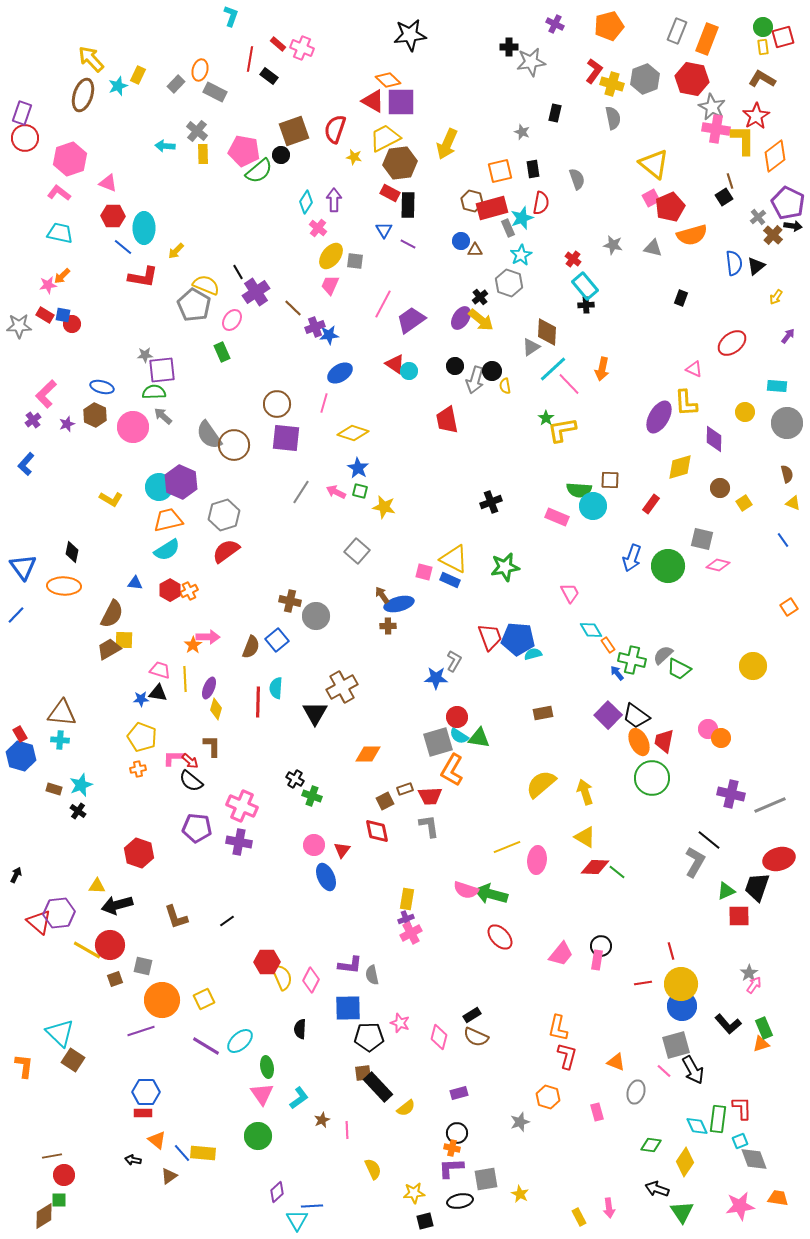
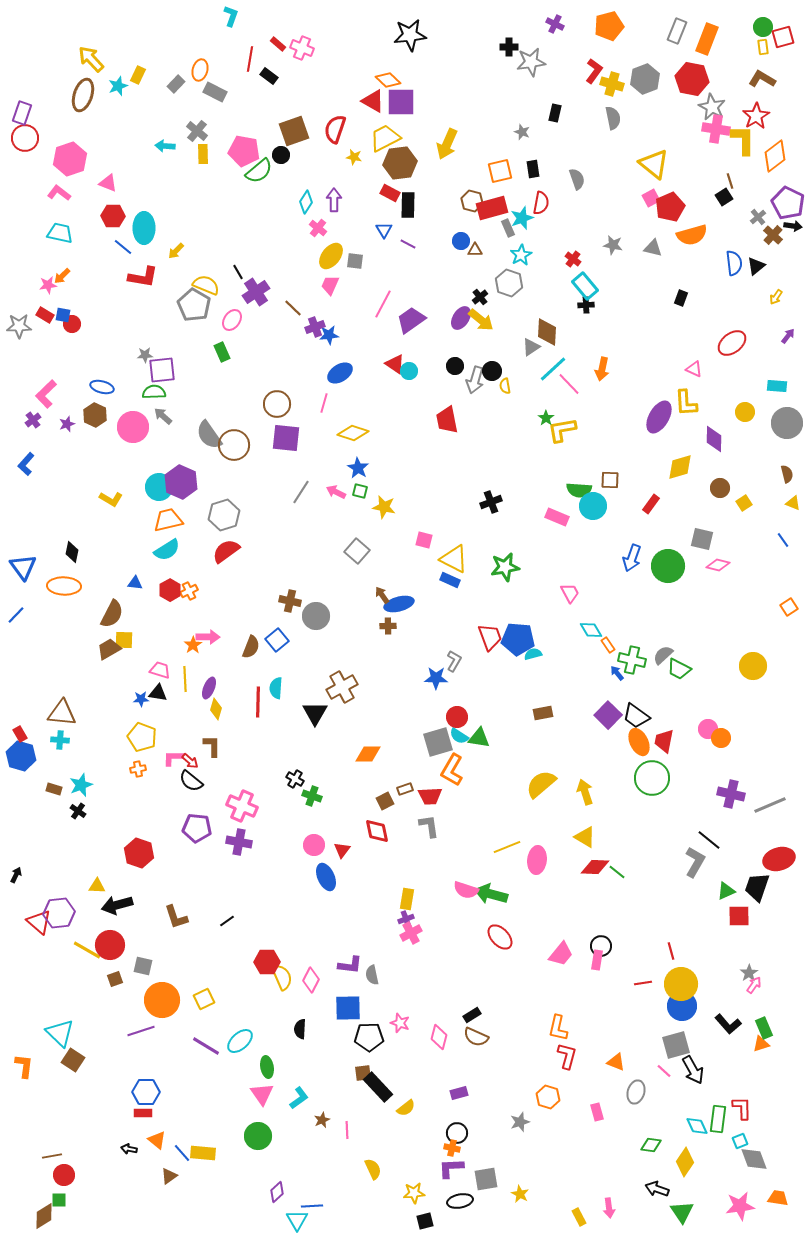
pink square at (424, 572): moved 32 px up
black arrow at (133, 1160): moved 4 px left, 11 px up
